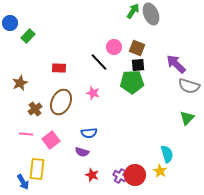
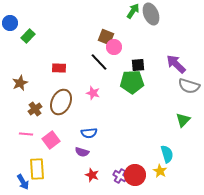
brown square: moved 31 px left, 11 px up
green triangle: moved 4 px left, 2 px down
yellow rectangle: rotated 10 degrees counterclockwise
